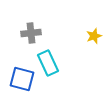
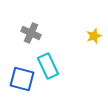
gray cross: rotated 30 degrees clockwise
cyan rectangle: moved 3 px down
